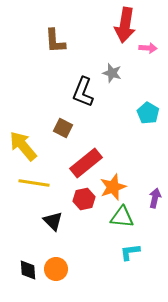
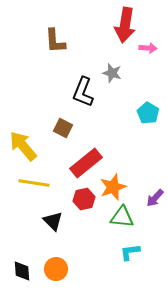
purple arrow: rotated 150 degrees counterclockwise
black diamond: moved 6 px left, 1 px down
